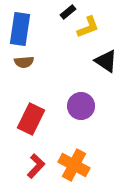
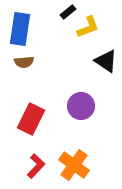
orange cross: rotated 8 degrees clockwise
